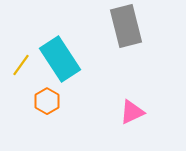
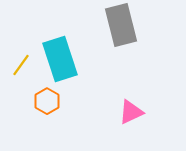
gray rectangle: moved 5 px left, 1 px up
cyan rectangle: rotated 15 degrees clockwise
pink triangle: moved 1 px left
